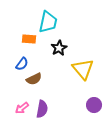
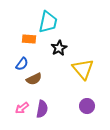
purple circle: moved 7 px left, 1 px down
